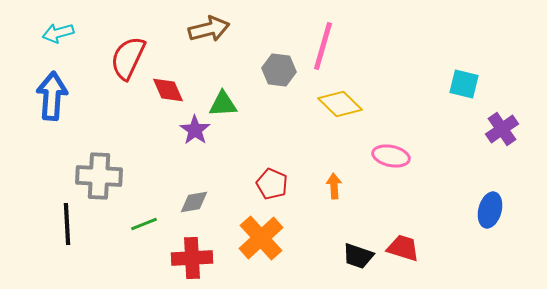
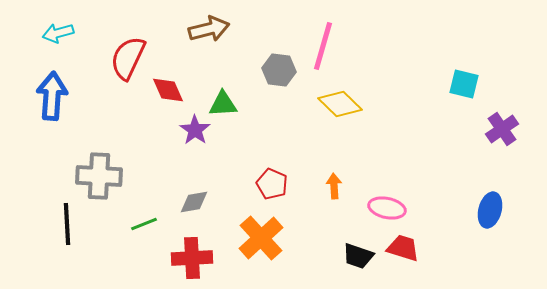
pink ellipse: moved 4 px left, 52 px down
